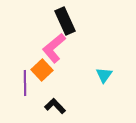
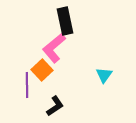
black rectangle: rotated 12 degrees clockwise
purple line: moved 2 px right, 2 px down
black L-shape: rotated 100 degrees clockwise
